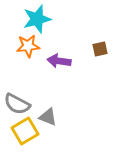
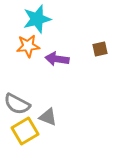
purple arrow: moved 2 px left, 2 px up
